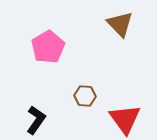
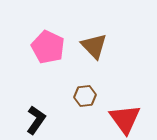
brown triangle: moved 26 px left, 22 px down
pink pentagon: rotated 16 degrees counterclockwise
brown hexagon: rotated 10 degrees counterclockwise
